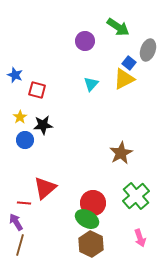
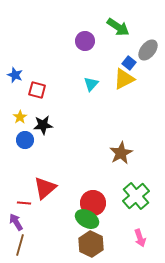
gray ellipse: rotated 20 degrees clockwise
